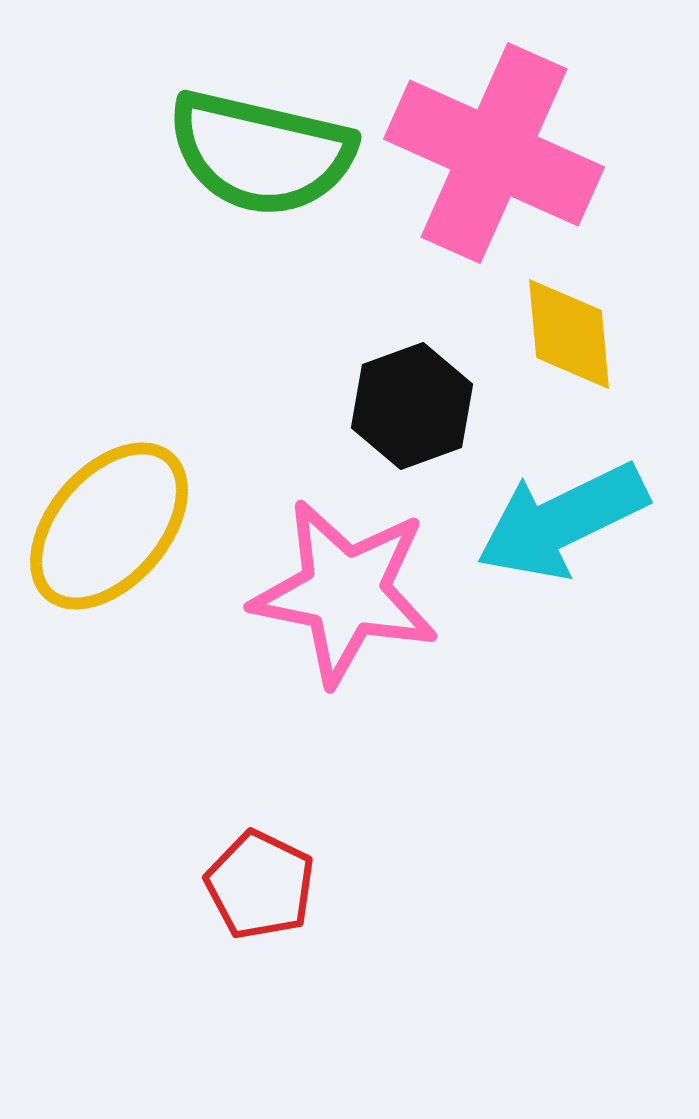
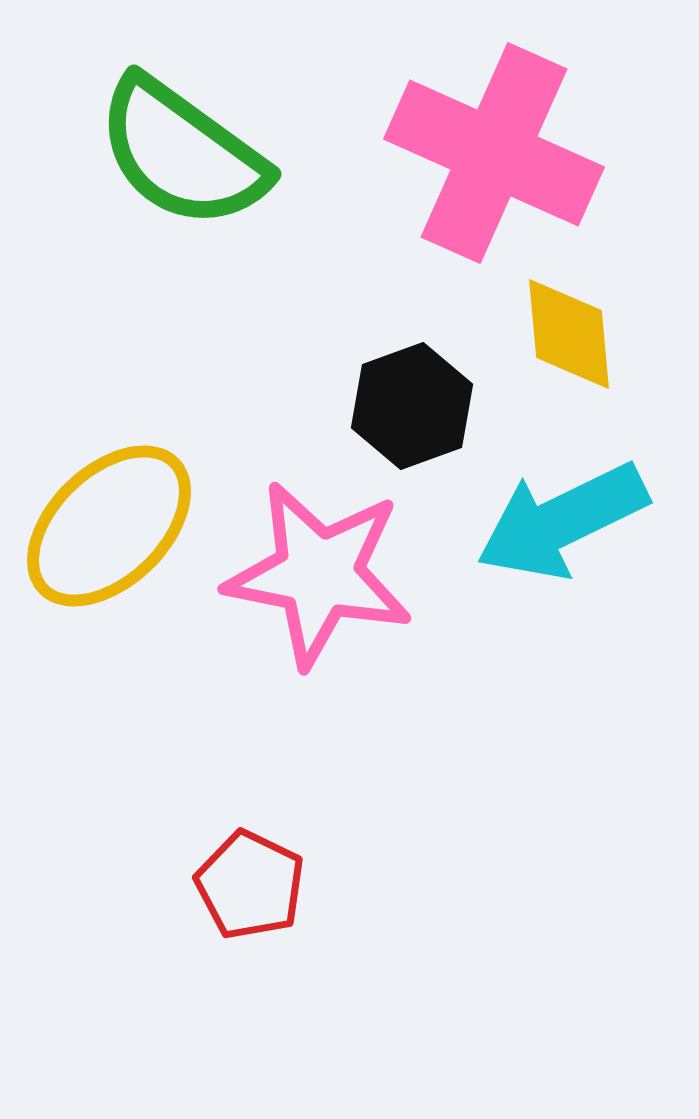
green semicircle: moved 79 px left; rotated 23 degrees clockwise
yellow ellipse: rotated 5 degrees clockwise
pink star: moved 26 px left, 18 px up
red pentagon: moved 10 px left
